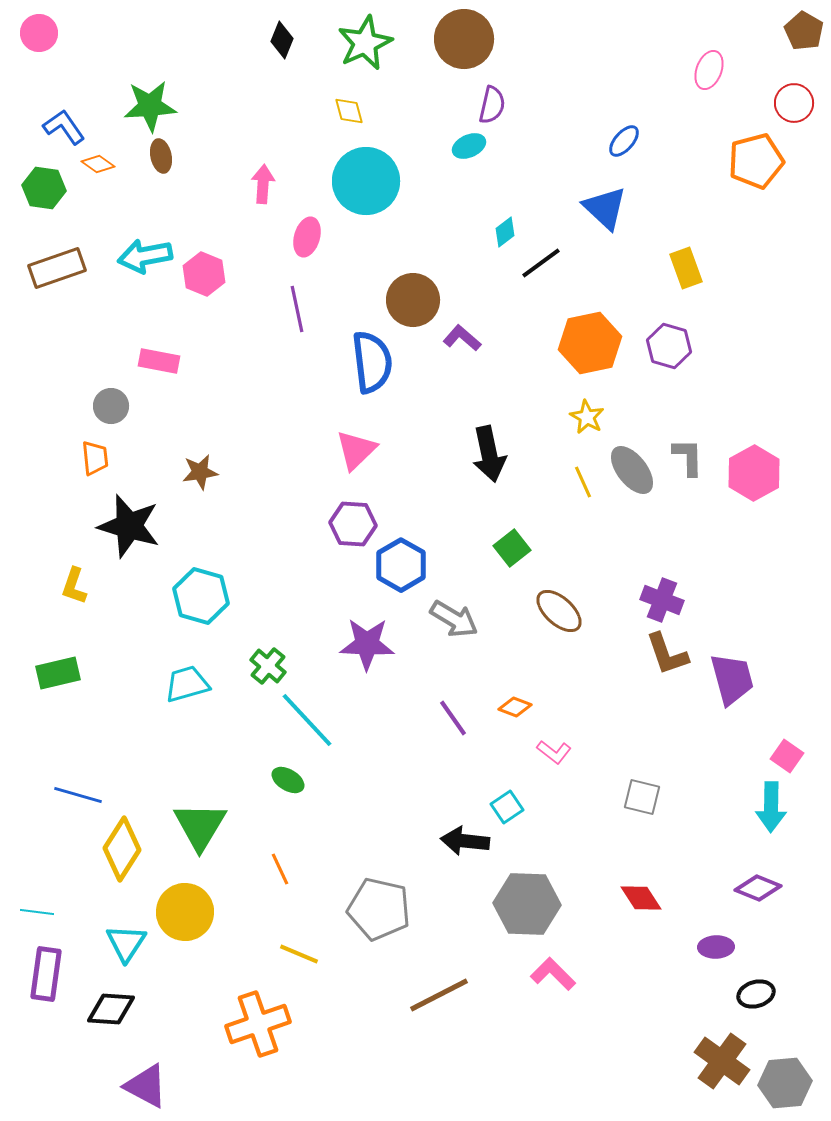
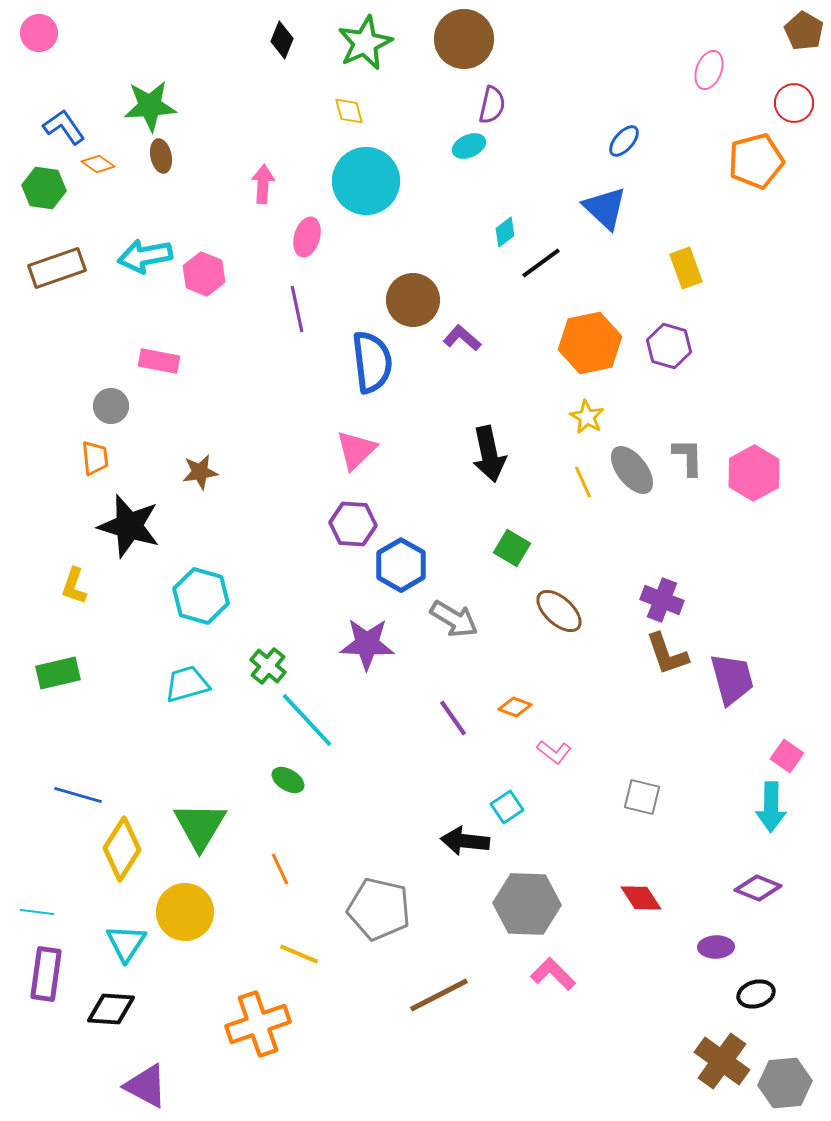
green square at (512, 548): rotated 21 degrees counterclockwise
